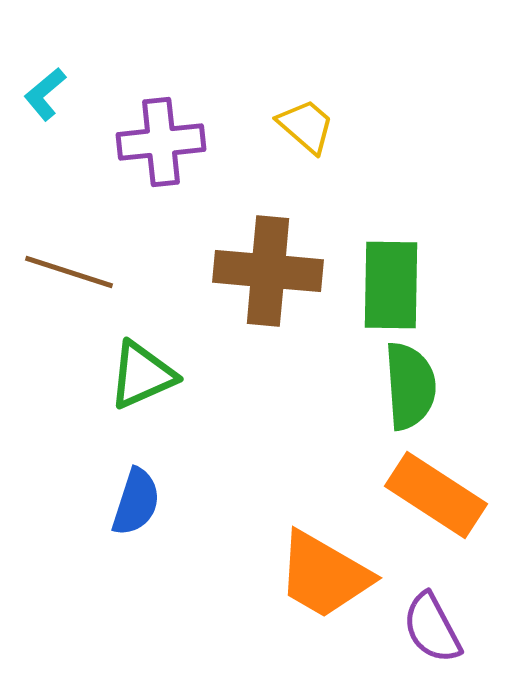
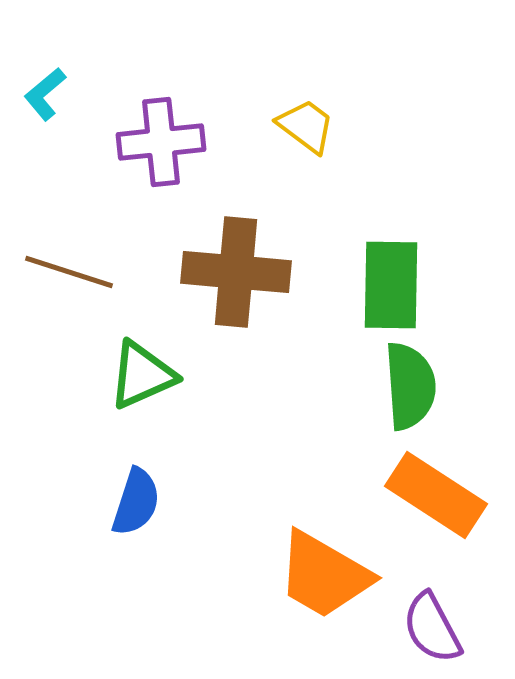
yellow trapezoid: rotated 4 degrees counterclockwise
brown cross: moved 32 px left, 1 px down
